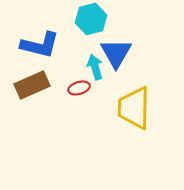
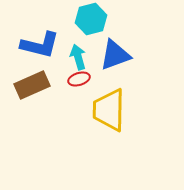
blue triangle: moved 1 px left, 2 px down; rotated 40 degrees clockwise
cyan arrow: moved 17 px left, 10 px up
red ellipse: moved 9 px up
yellow trapezoid: moved 25 px left, 2 px down
